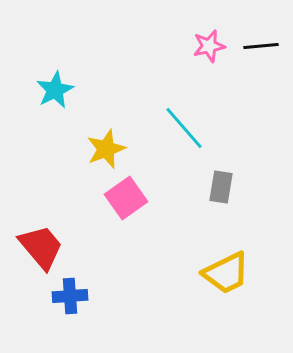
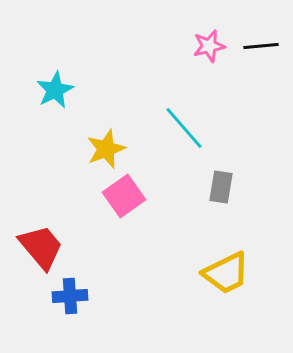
pink square: moved 2 px left, 2 px up
